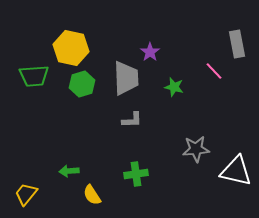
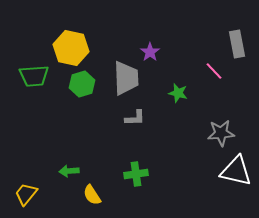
green star: moved 4 px right, 6 px down
gray L-shape: moved 3 px right, 2 px up
gray star: moved 25 px right, 16 px up
